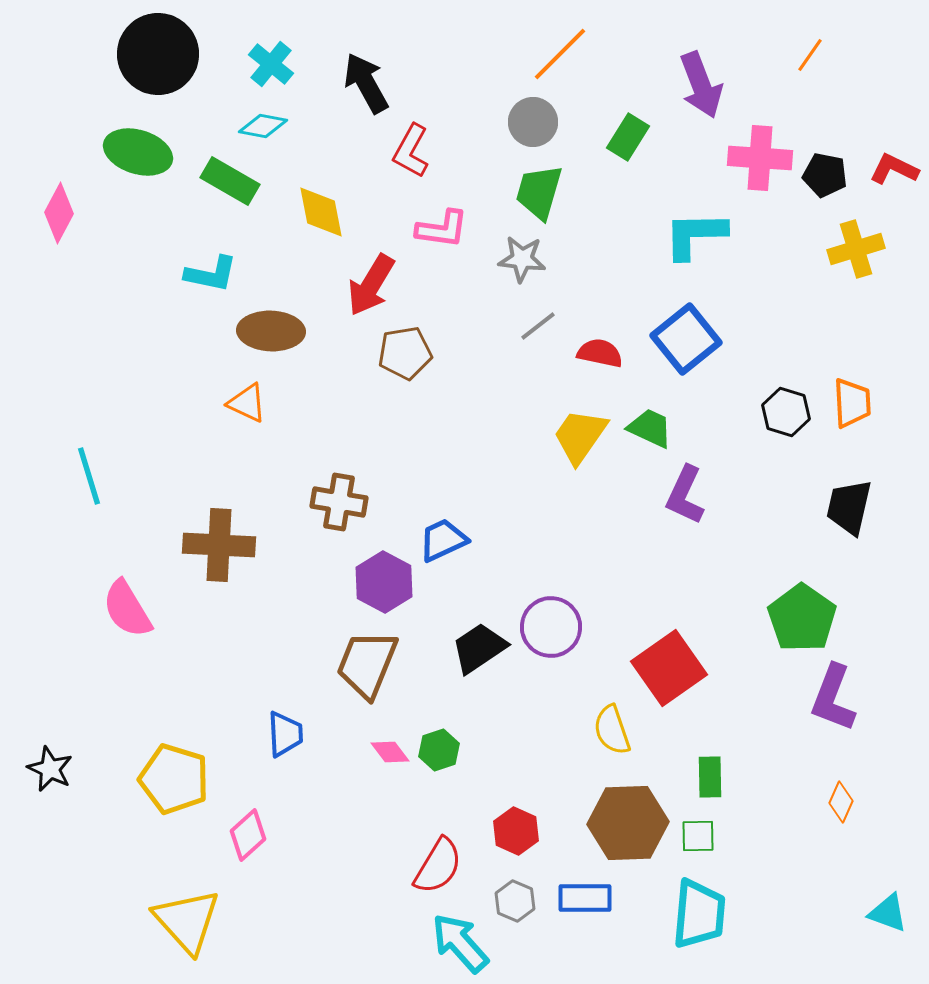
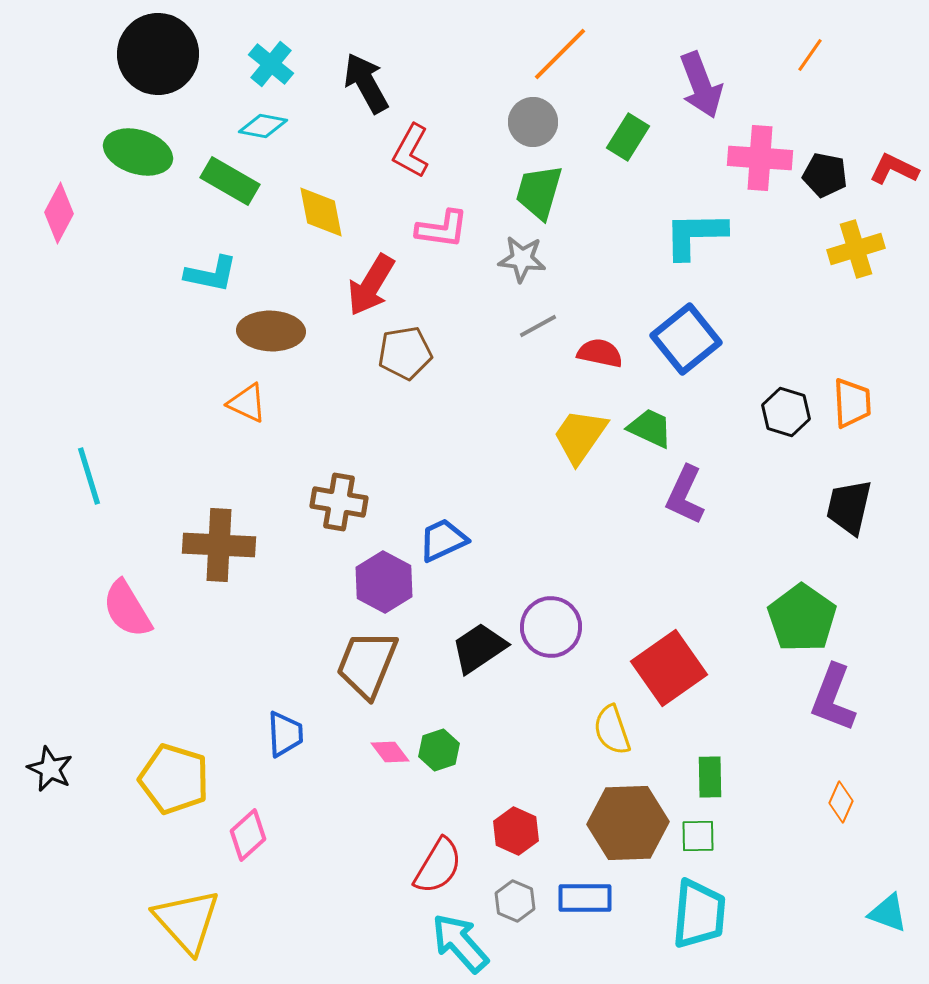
gray line at (538, 326): rotated 9 degrees clockwise
